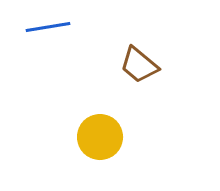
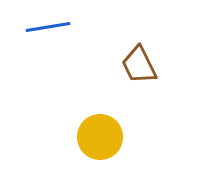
brown trapezoid: rotated 24 degrees clockwise
